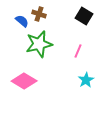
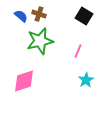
blue semicircle: moved 1 px left, 5 px up
green star: moved 1 px right, 3 px up
pink diamond: rotated 50 degrees counterclockwise
